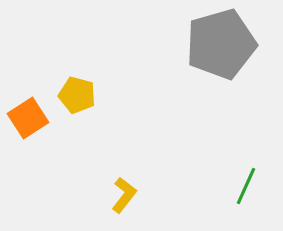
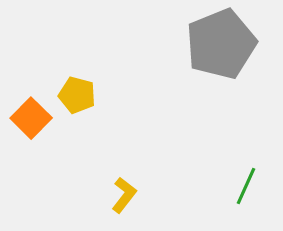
gray pentagon: rotated 6 degrees counterclockwise
orange square: moved 3 px right; rotated 12 degrees counterclockwise
